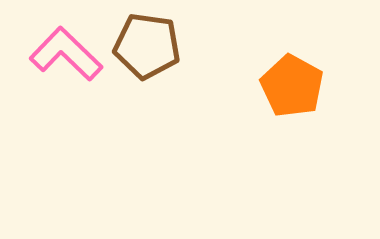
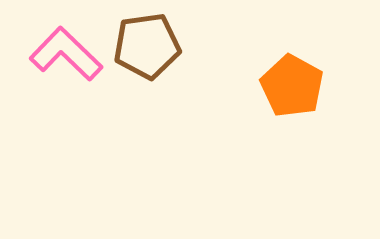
brown pentagon: rotated 16 degrees counterclockwise
